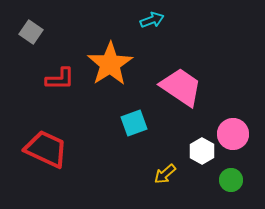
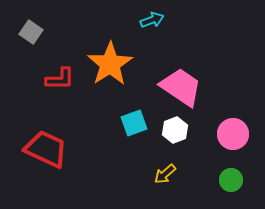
white hexagon: moved 27 px left, 21 px up; rotated 10 degrees clockwise
